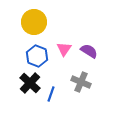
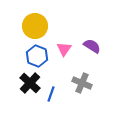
yellow circle: moved 1 px right, 4 px down
purple semicircle: moved 3 px right, 5 px up
gray cross: moved 1 px right, 1 px down
